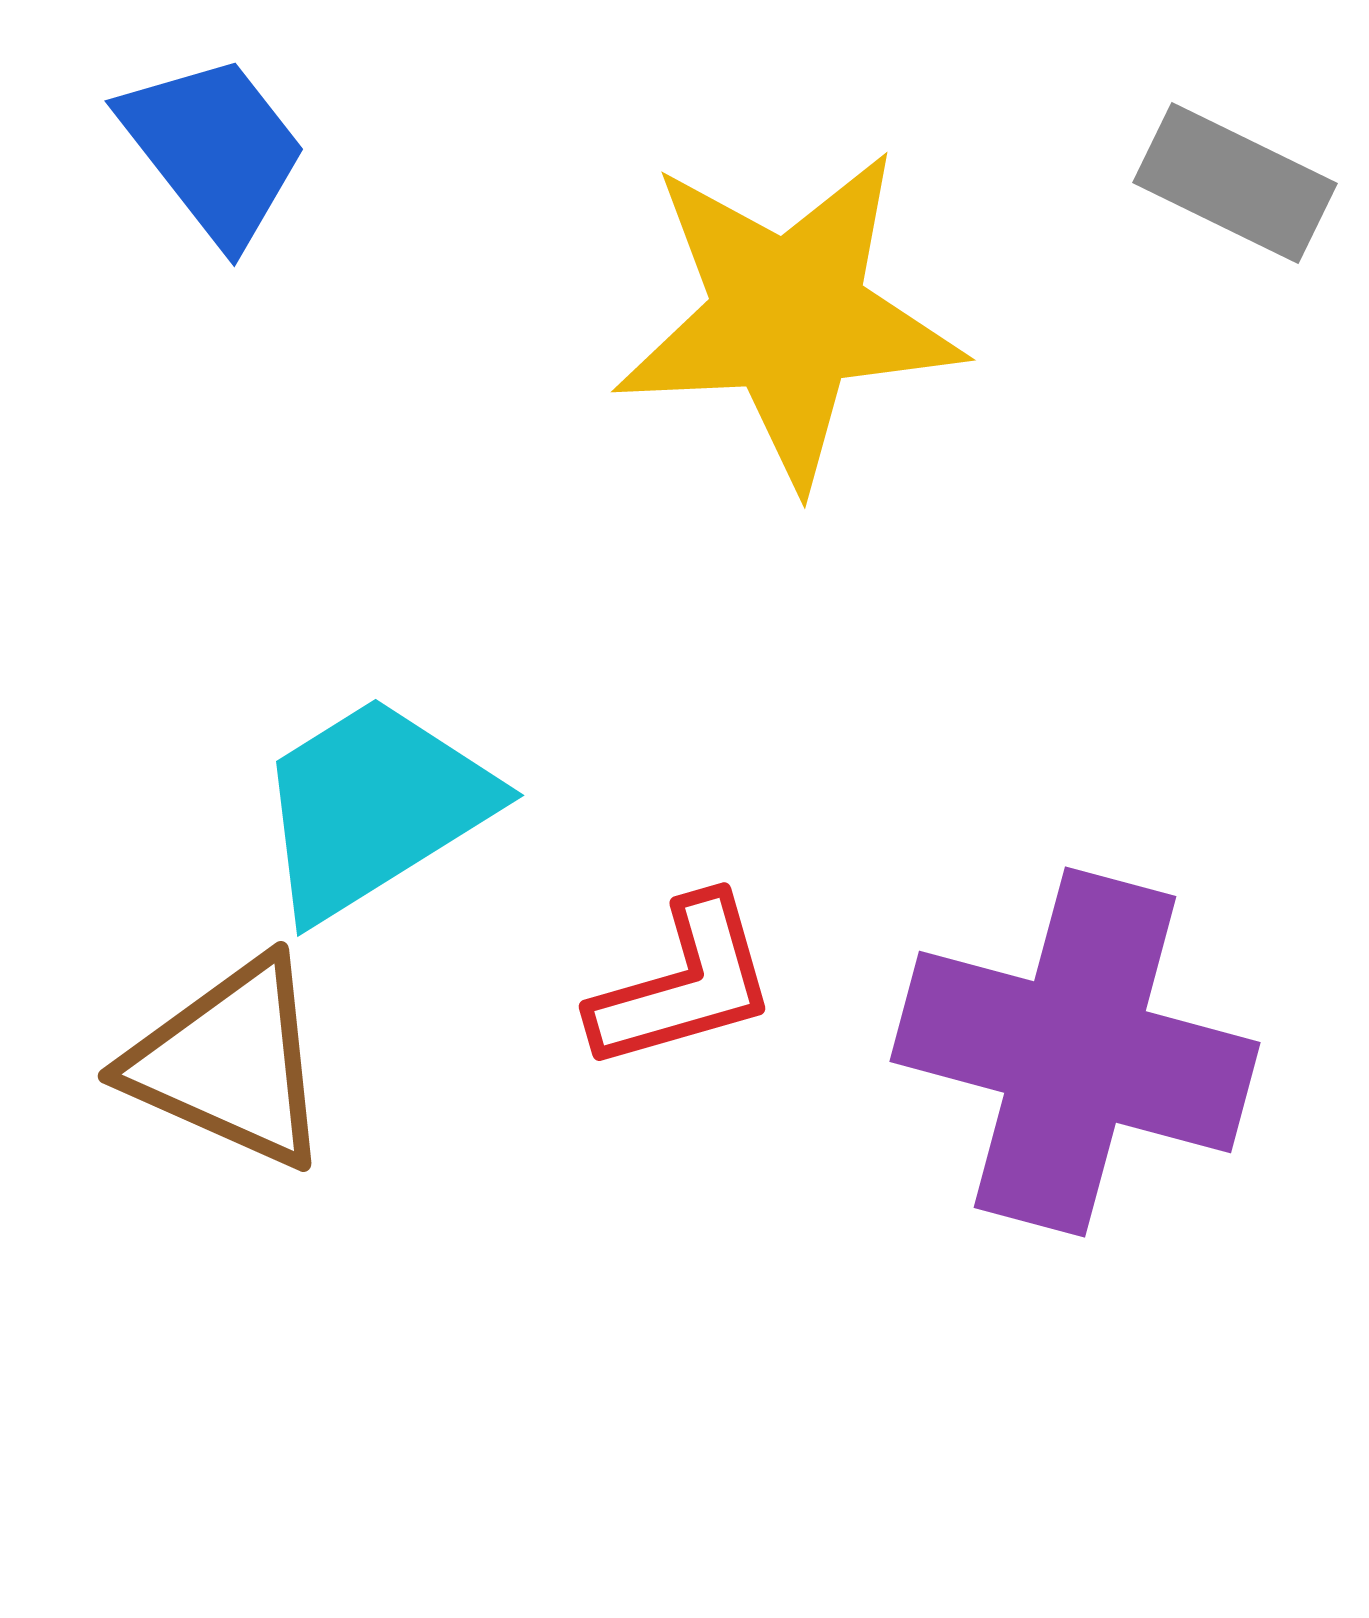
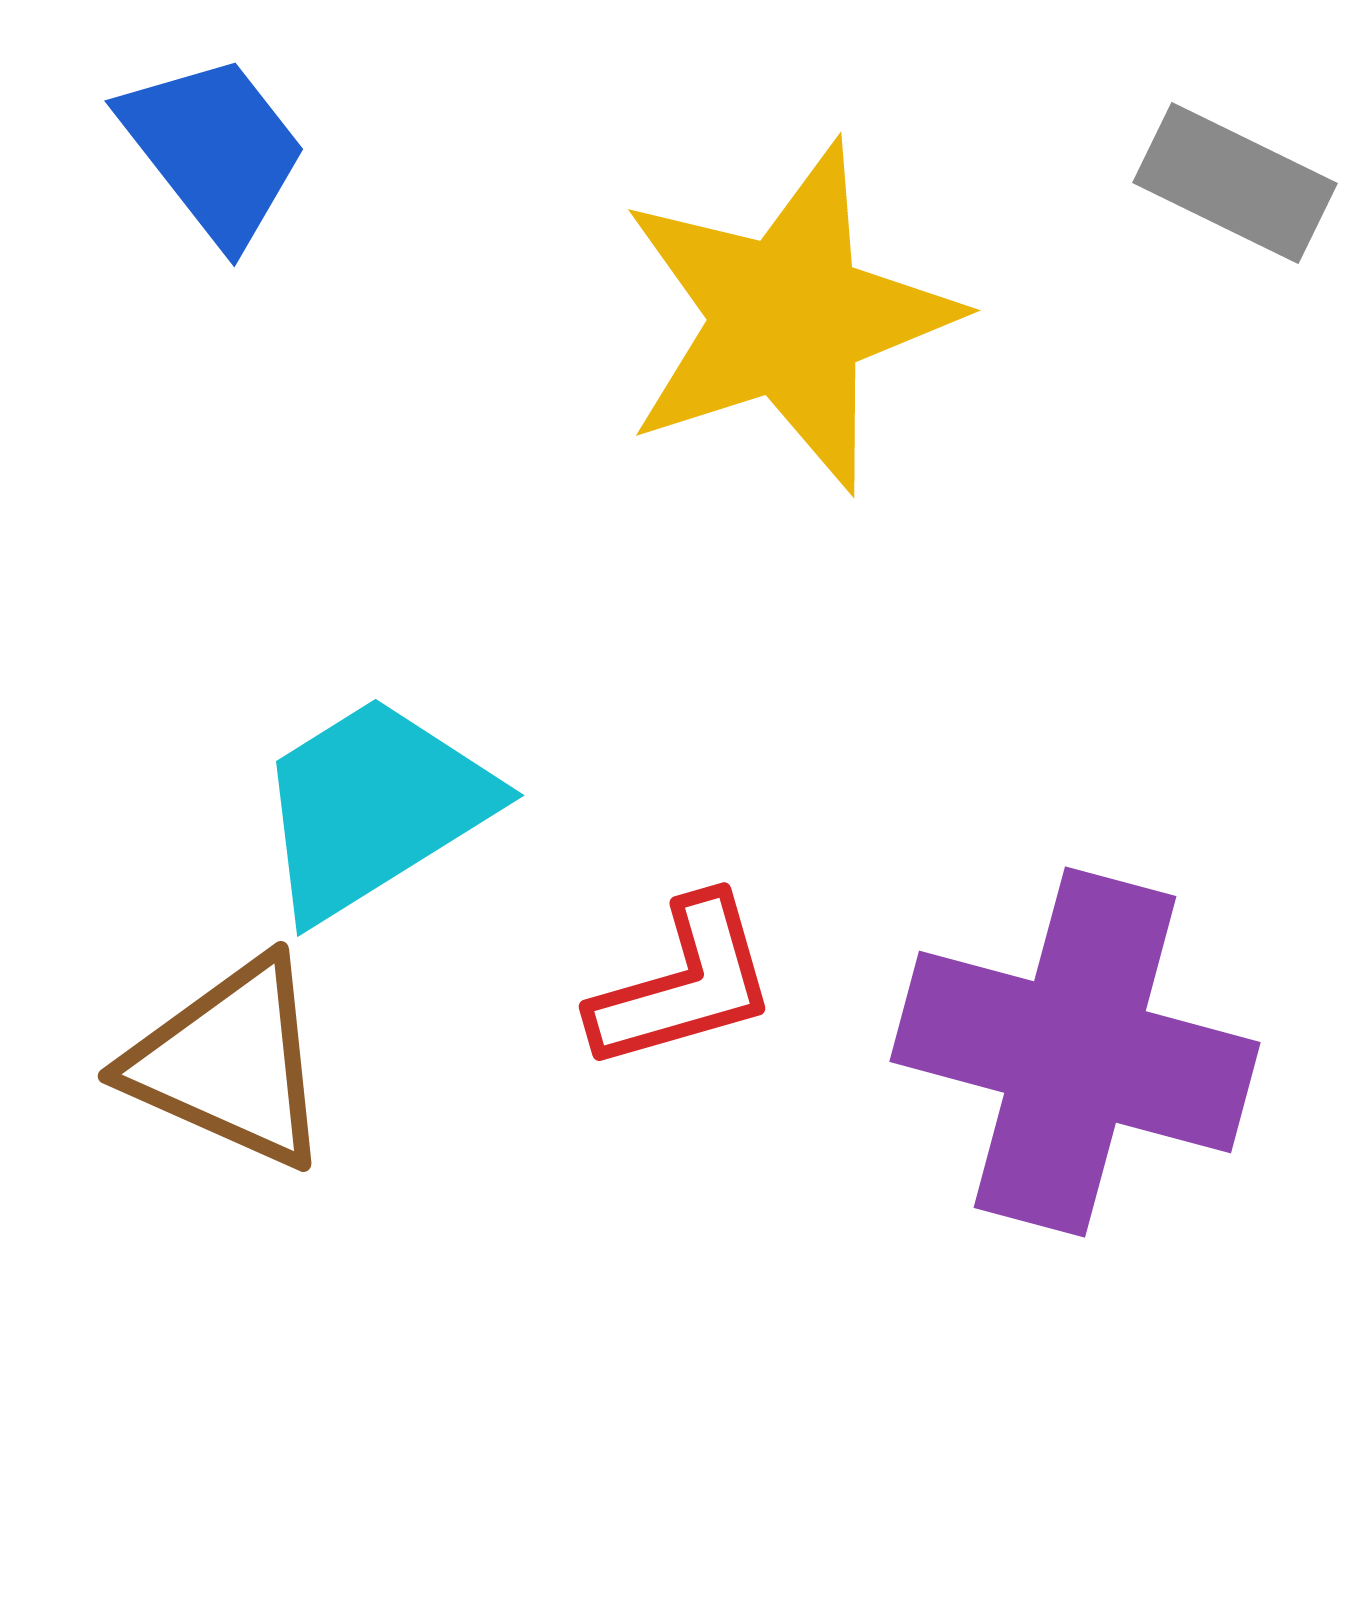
yellow star: rotated 15 degrees counterclockwise
